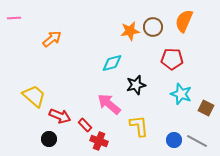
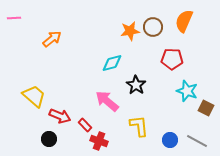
black star: rotated 24 degrees counterclockwise
cyan star: moved 6 px right, 3 px up
pink arrow: moved 2 px left, 3 px up
blue circle: moved 4 px left
